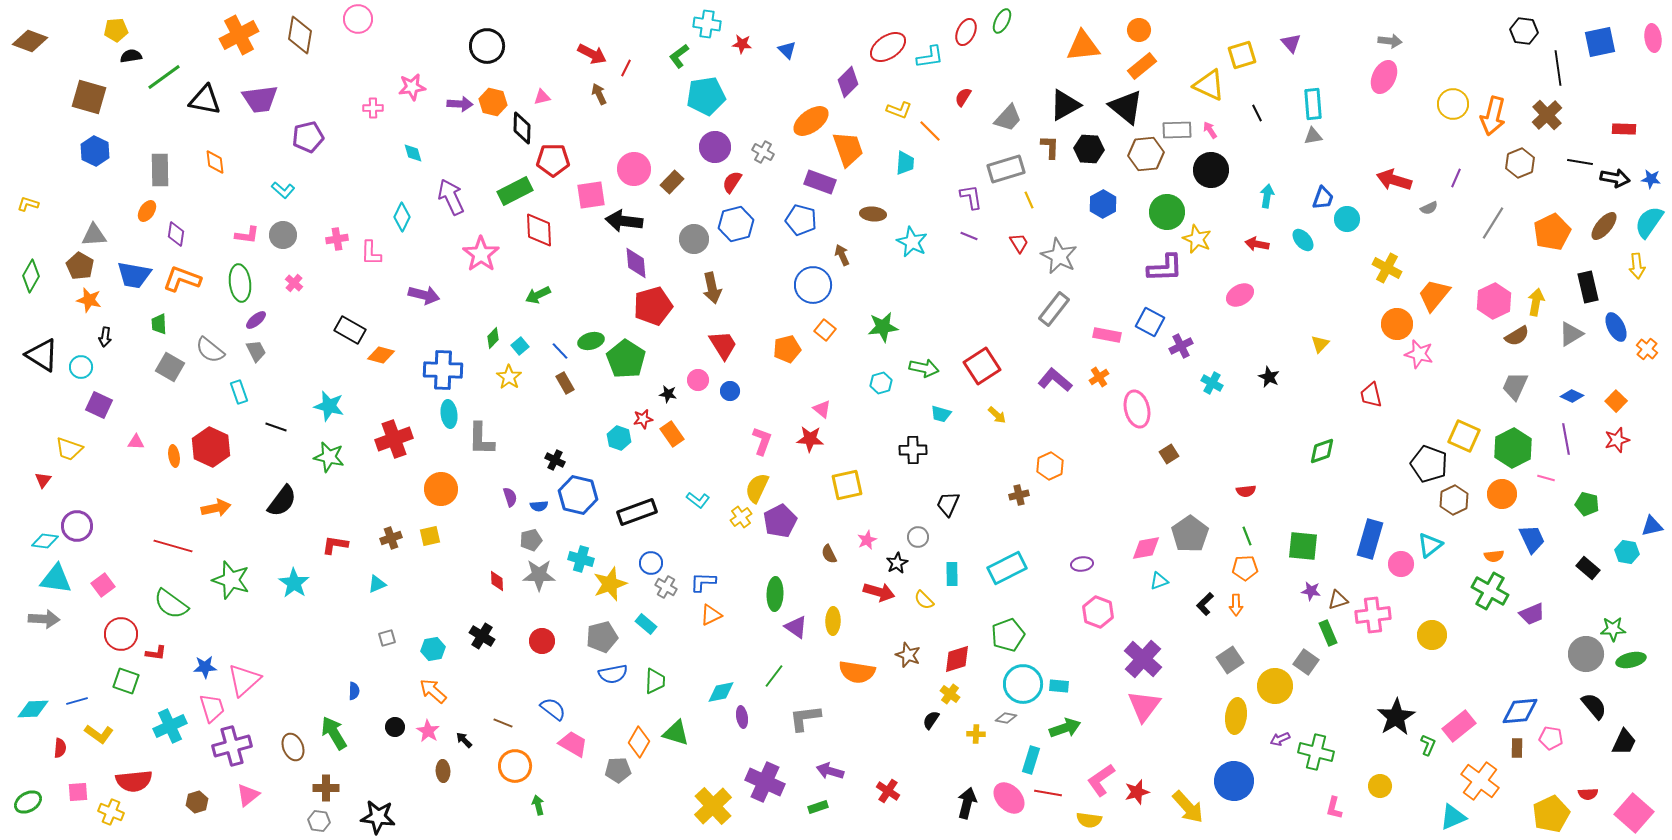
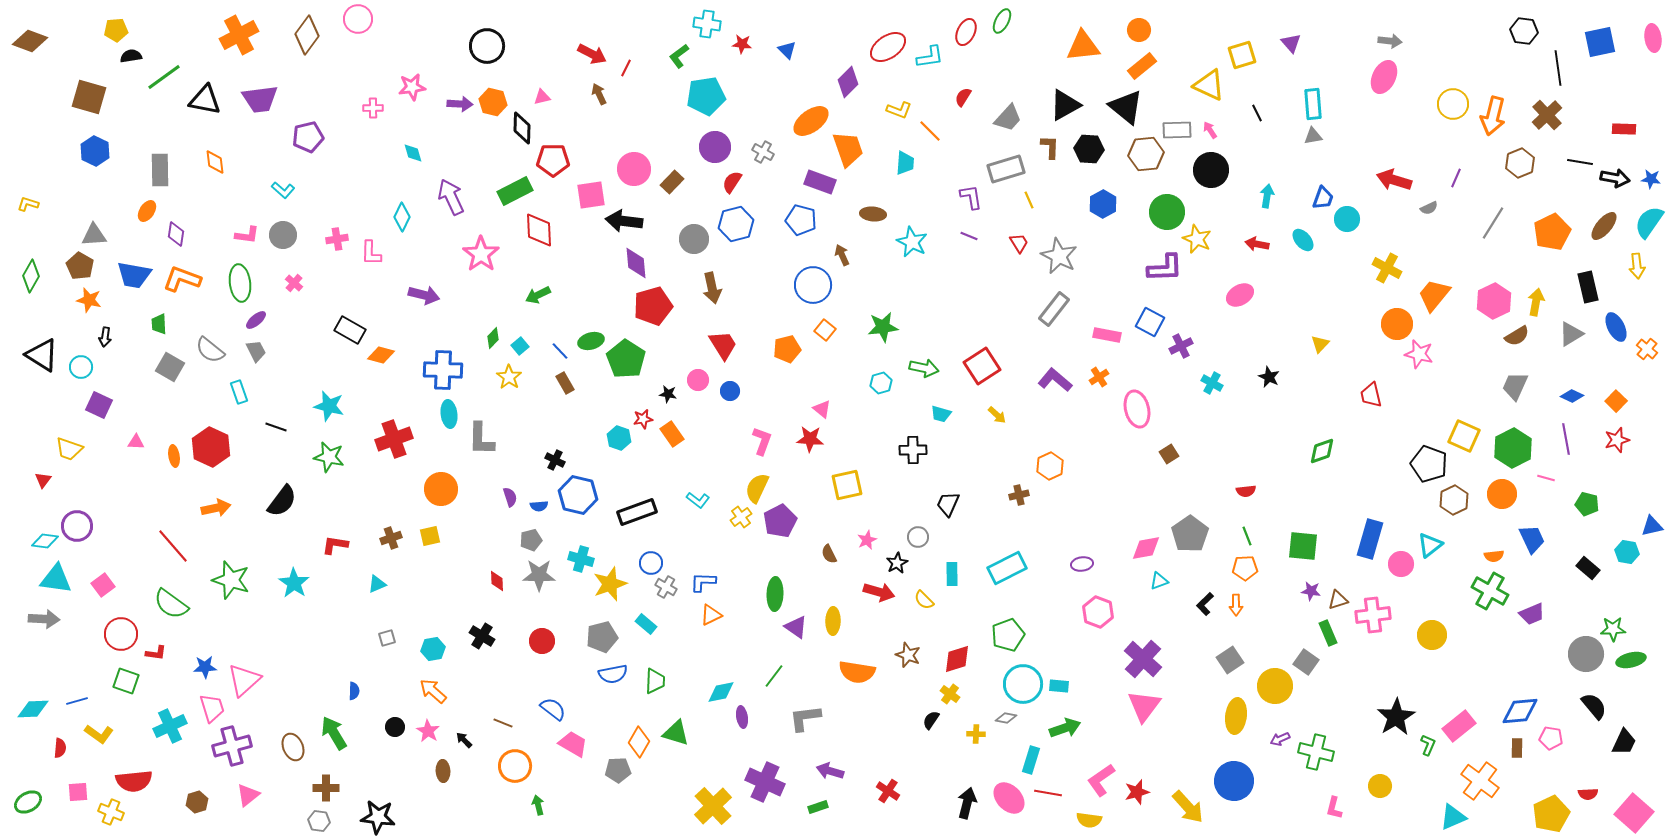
brown diamond at (300, 35): moved 7 px right; rotated 27 degrees clockwise
red line at (173, 546): rotated 33 degrees clockwise
